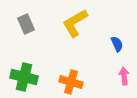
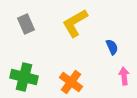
blue semicircle: moved 5 px left, 3 px down
orange cross: rotated 20 degrees clockwise
